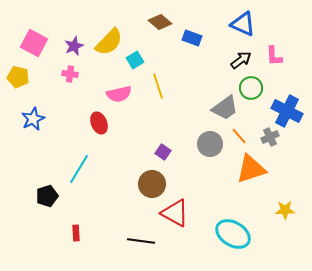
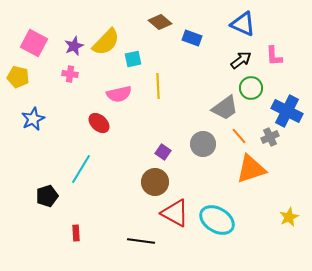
yellow semicircle: moved 3 px left
cyan square: moved 2 px left, 1 px up; rotated 18 degrees clockwise
yellow line: rotated 15 degrees clockwise
red ellipse: rotated 25 degrees counterclockwise
gray circle: moved 7 px left
cyan line: moved 2 px right
brown circle: moved 3 px right, 2 px up
yellow star: moved 4 px right, 7 px down; rotated 24 degrees counterclockwise
cyan ellipse: moved 16 px left, 14 px up
